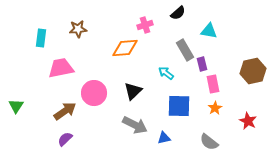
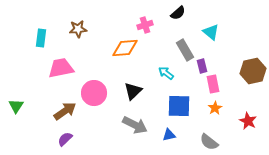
cyan triangle: moved 2 px right, 1 px down; rotated 30 degrees clockwise
purple rectangle: moved 2 px down
blue triangle: moved 5 px right, 3 px up
